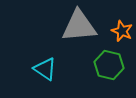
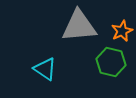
orange star: rotated 25 degrees clockwise
green hexagon: moved 2 px right, 3 px up
